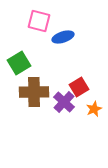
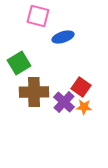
pink square: moved 1 px left, 5 px up
red square: moved 2 px right; rotated 24 degrees counterclockwise
orange star: moved 10 px left, 2 px up; rotated 28 degrees clockwise
